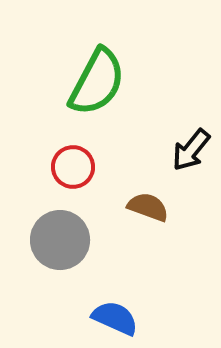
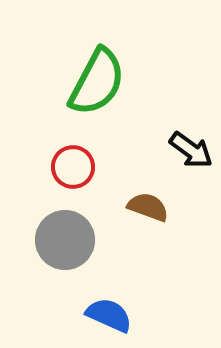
black arrow: rotated 93 degrees counterclockwise
gray circle: moved 5 px right
blue semicircle: moved 6 px left, 3 px up
